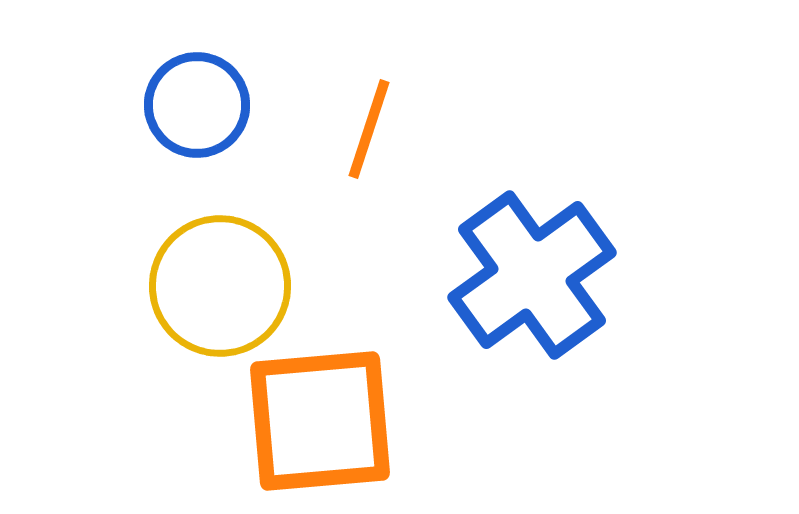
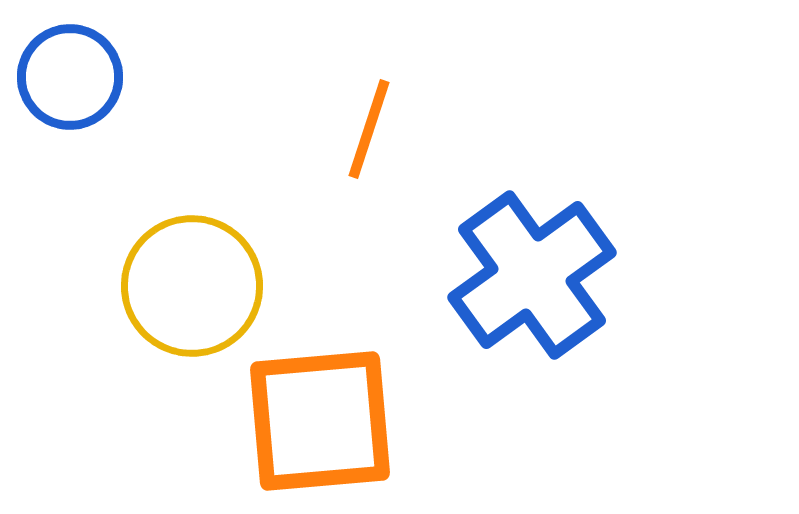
blue circle: moved 127 px left, 28 px up
yellow circle: moved 28 px left
